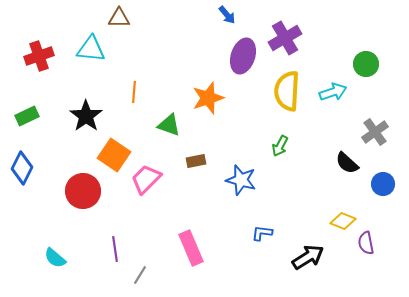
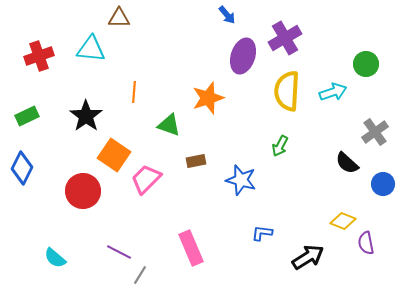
purple line: moved 4 px right, 3 px down; rotated 55 degrees counterclockwise
